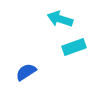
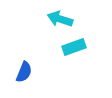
blue semicircle: moved 2 px left; rotated 145 degrees clockwise
